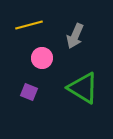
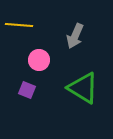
yellow line: moved 10 px left; rotated 20 degrees clockwise
pink circle: moved 3 px left, 2 px down
purple square: moved 2 px left, 2 px up
